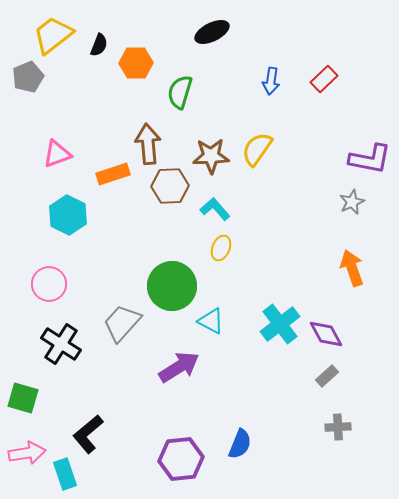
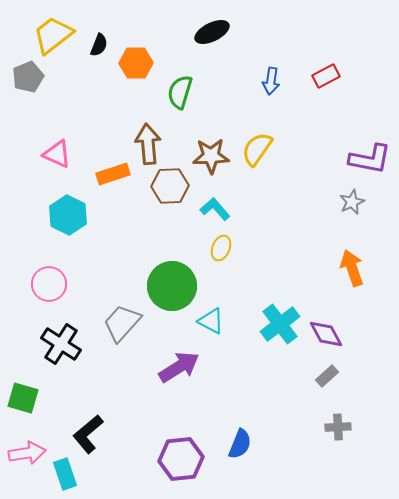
red rectangle: moved 2 px right, 3 px up; rotated 16 degrees clockwise
pink triangle: rotated 44 degrees clockwise
